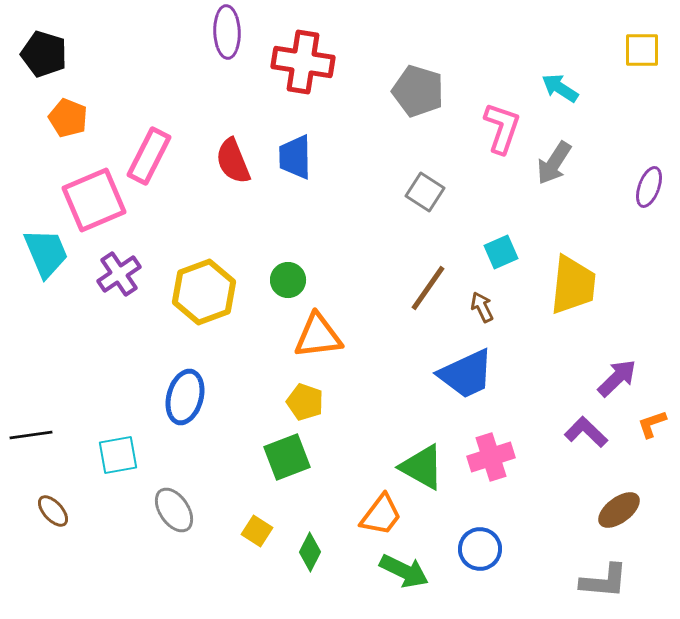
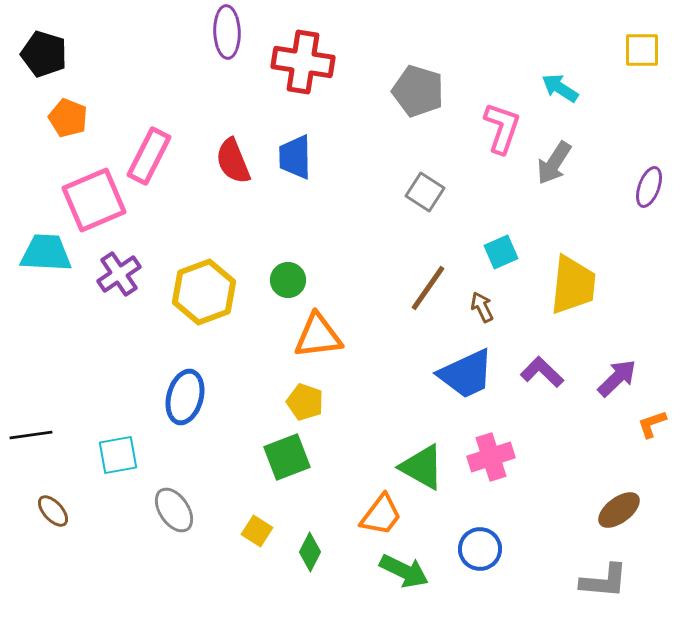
cyan trapezoid at (46, 253): rotated 64 degrees counterclockwise
purple L-shape at (586, 432): moved 44 px left, 60 px up
